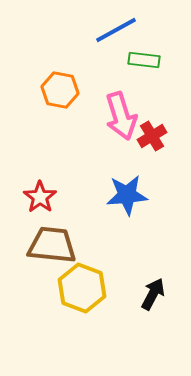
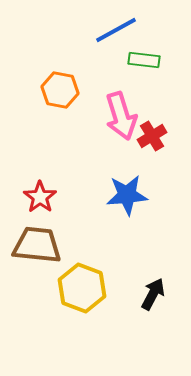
brown trapezoid: moved 15 px left
